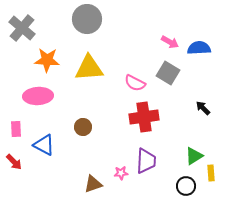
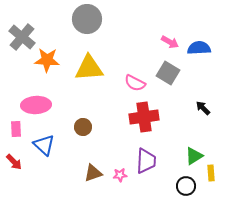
gray cross: moved 9 px down
pink ellipse: moved 2 px left, 9 px down
blue triangle: rotated 15 degrees clockwise
pink star: moved 1 px left, 2 px down
brown triangle: moved 11 px up
